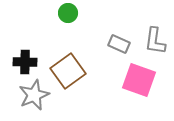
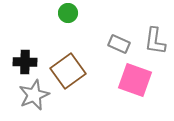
pink square: moved 4 px left
